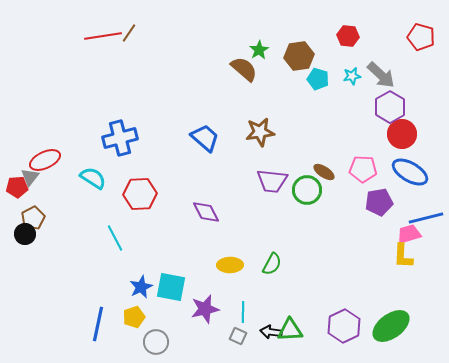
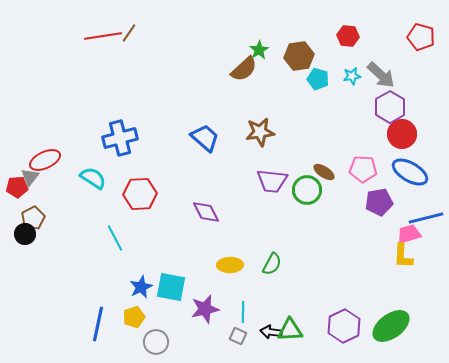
brown semicircle at (244, 69): rotated 96 degrees clockwise
